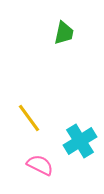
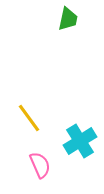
green trapezoid: moved 4 px right, 14 px up
pink semicircle: rotated 40 degrees clockwise
